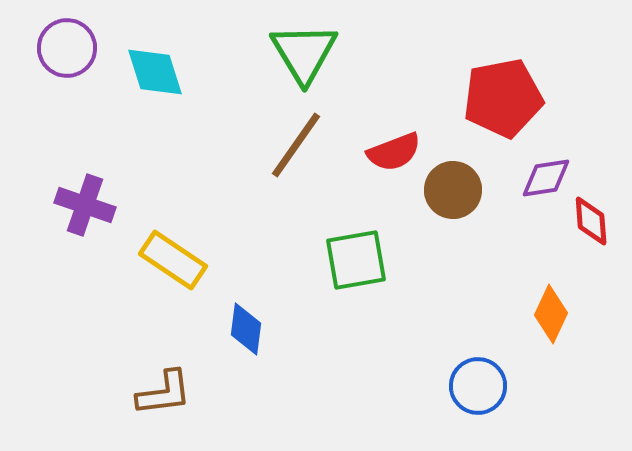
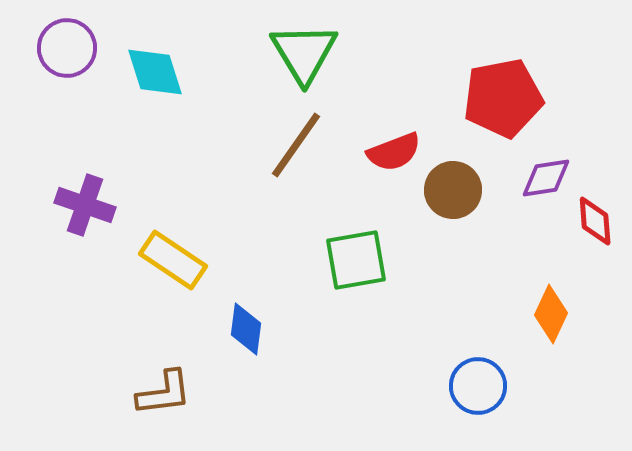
red diamond: moved 4 px right
